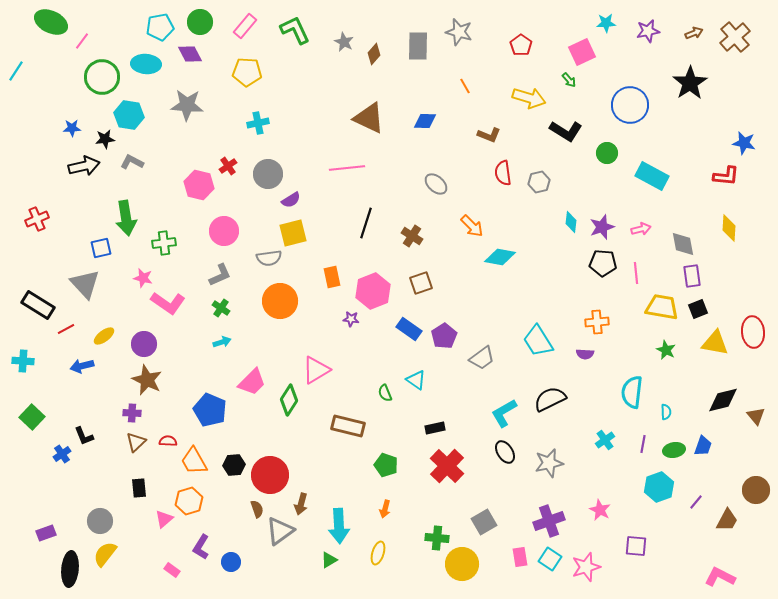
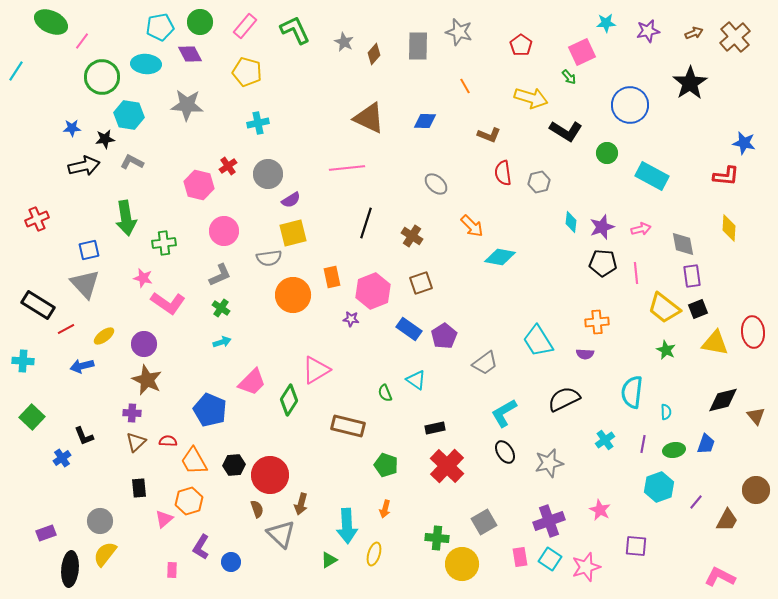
yellow pentagon at (247, 72): rotated 12 degrees clockwise
green arrow at (569, 80): moved 3 px up
yellow arrow at (529, 98): moved 2 px right
blue square at (101, 248): moved 12 px left, 2 px down
orange circle at (280, 301): moved 13 px right, 6 px up
yellow trapezoid at (662, 307): moved 2 px right, 1 px down; rotated 152 degrees counterclockwise
gray trapezoid at (482, 358): moved 3 px right, 5 px down
black semicircle at (550, 399): moved 14 px right
blue trapezoid at (703, 446): moved 3 px right, 2 px up
blue cross at (62, 454): moved 4 px down
cyan arrow at (339, 526): moved 8 px right
gray triangle at (280, 531): moved 1 px right, 3 px down; rotated 40 degrees counterclockwise
yellow ellipse at (378, 553): moved 4 px left, 1 px down
pink rectangle at (172, 570): rotated 56 degrees clockwise
